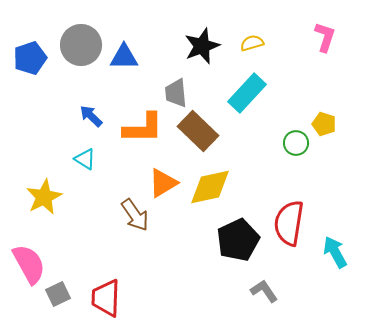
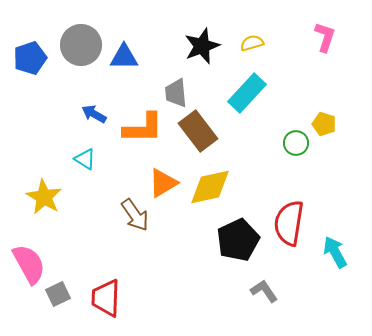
blue arrow: moved 3 px right, 2 px up; rotated 15 degrees counterclockwise
brown rectangle: rotated 9 degrees clockwise
yellow star: rotated 15 degrees counterclockwise
